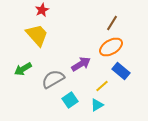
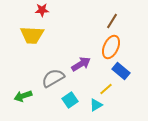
red star: rotated 24 degrees clockwise
brown line: moved 2 px up
yellow trapezoid: moved 5 px left; rotated 135 degrees clockwise
orange ellipse: rotated 35 degrees counterclockwise
green arrow: moved 27 px down; rotated 12 degrees clockwise
gray semicircle: moved 1 px up
yellow line: moved 4 px right, 3 px down
cyan triangle: moved 1 px left
